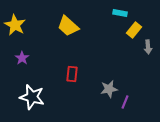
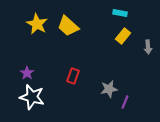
yellow star: moved 22 px right, 1 px up
yellow rectangle: moved 11 px left, 6 px down
purple star: moved 5 px right, 15 px down
red rectangle: moved 1 px right, 2 px down; rotated 14 degrees clockwise
